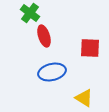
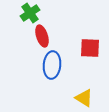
green cross: rotated 18 degrees clockwise
red ellipse: moved 2 px left
blue ellipse: moved 7 px up; rotated 72 degrees counterclockwise
